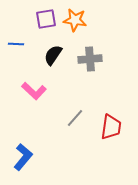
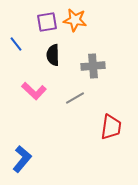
purple square: moved 1 px right, 3 px down
blue line: rotated 49 degrees clockwise
black semicircle: rotated 35 degrees counterclockwise
gray cross: moved 3 px right, 7 px down
gray line: moved 20 px up; rotated 18 degrees clockwise
blue L-shape: moved 1 px left, 2 px down
